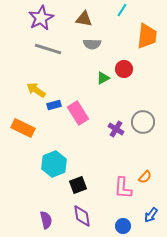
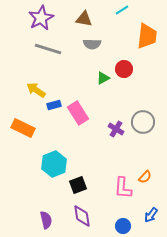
cyan line: rotated 24 degrees clockwise
